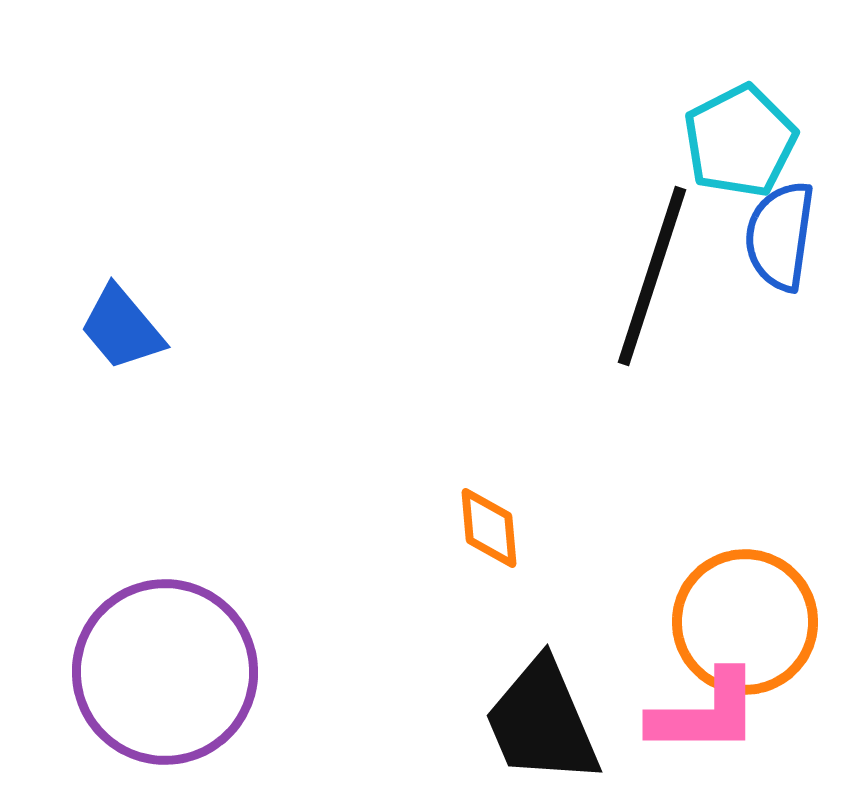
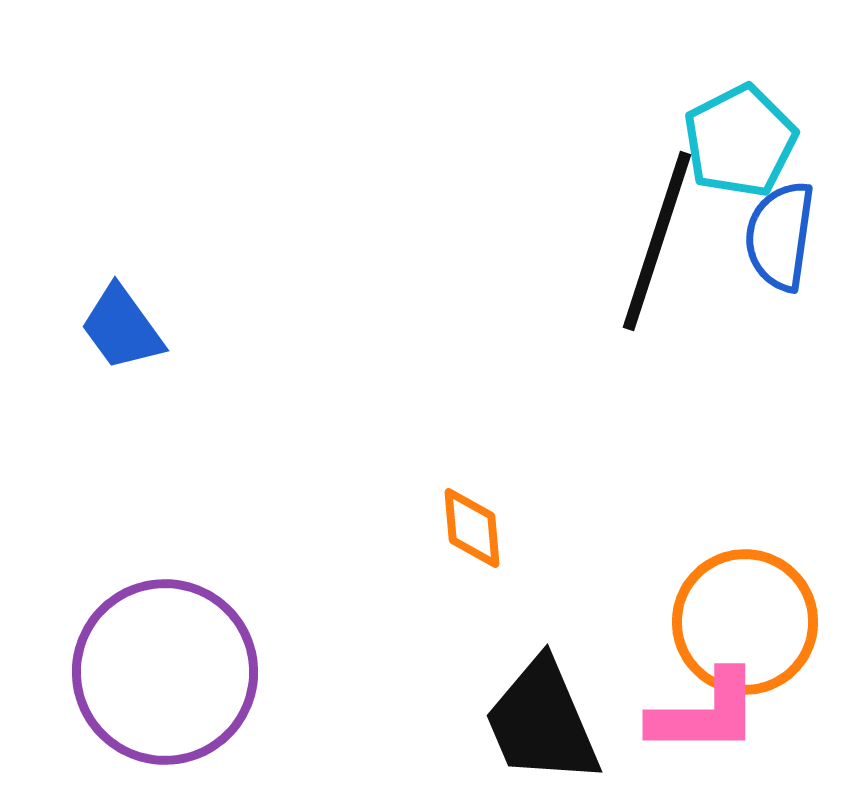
black line: moved 5 px right, 35 px up
blue trapezoid: rotated 4 degrees clockwise
orange diamond: moved 17 px left
